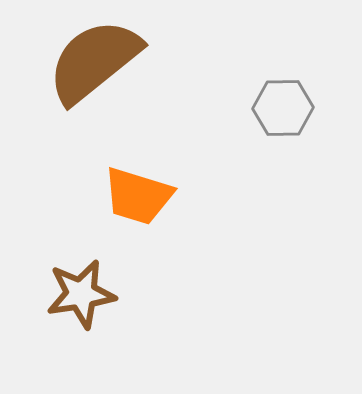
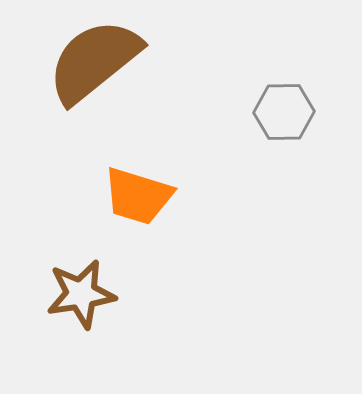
gray hexagon: moved 1 px right, 4 px down
